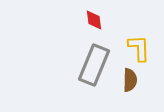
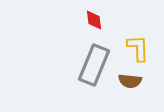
yellow L-shape: moved 1 px left
brown semicircle: moved 1 px down; rotated 95 degrees clockwise
